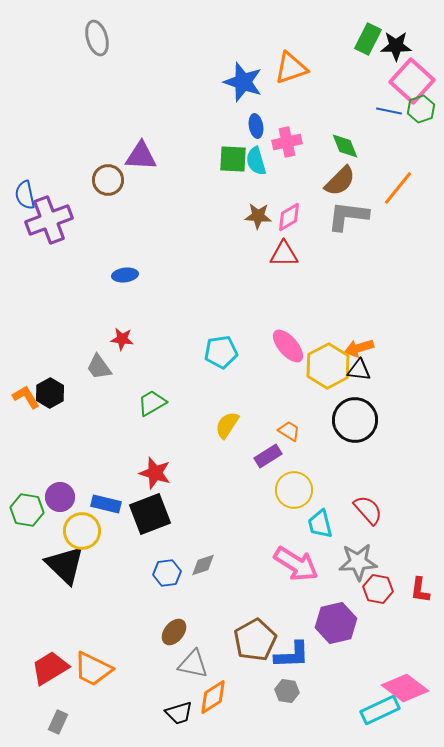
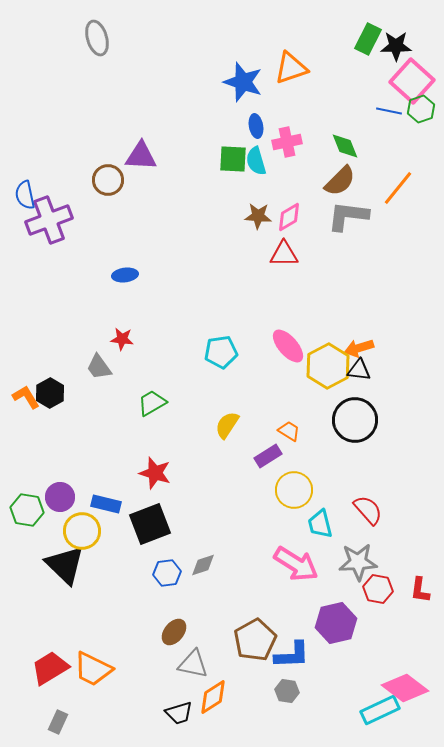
black square at (150, 514): moved 10 px down
